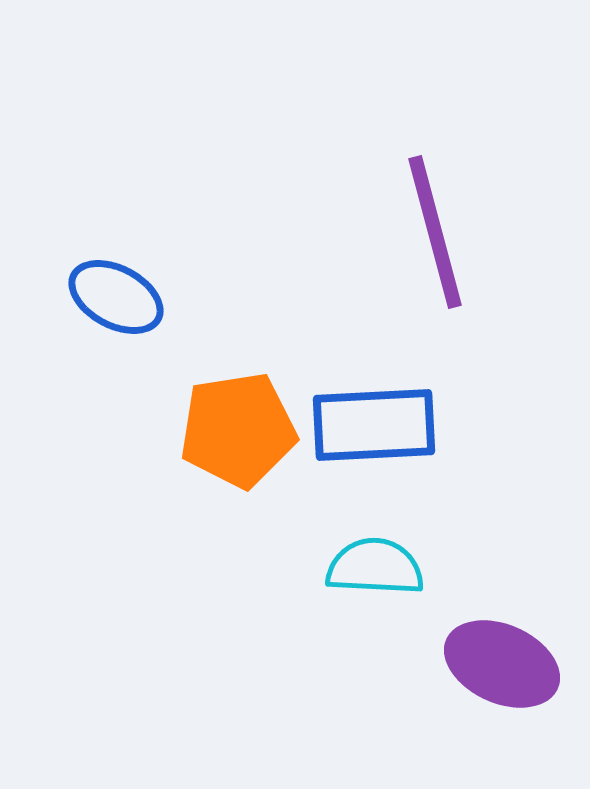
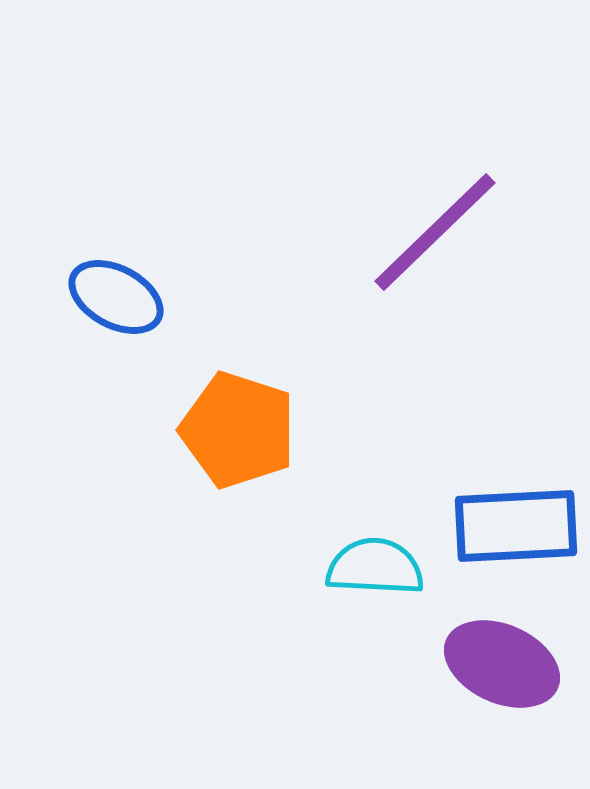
purple line: rotated 61 degrees clockwise
blue rectangle: moved 142 px right, 101 px down
orange pentagon: rotated 27 degrees clockwise
